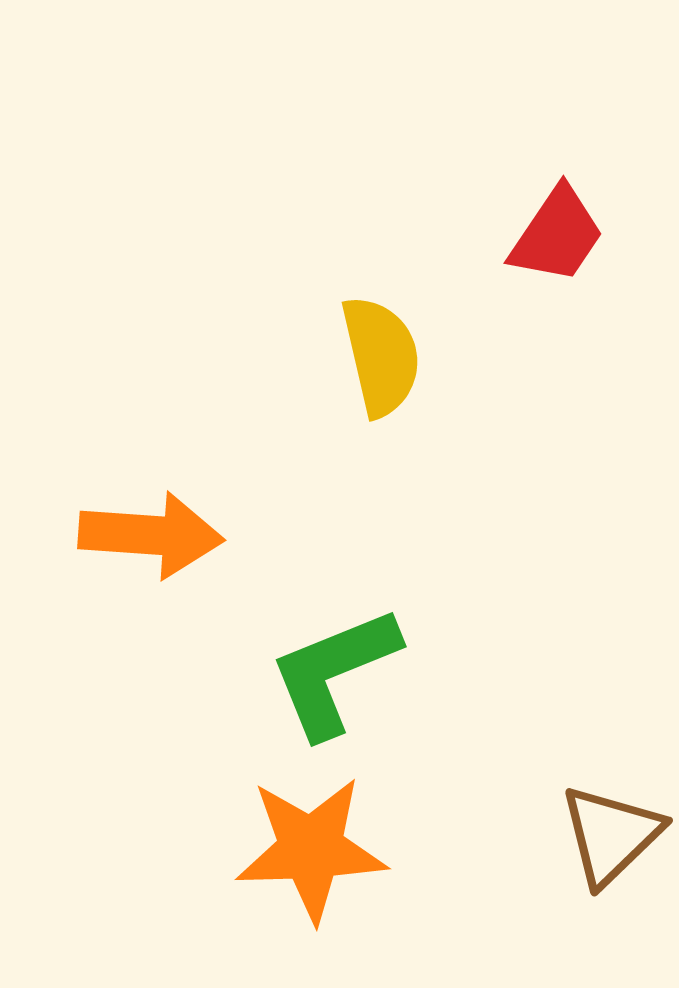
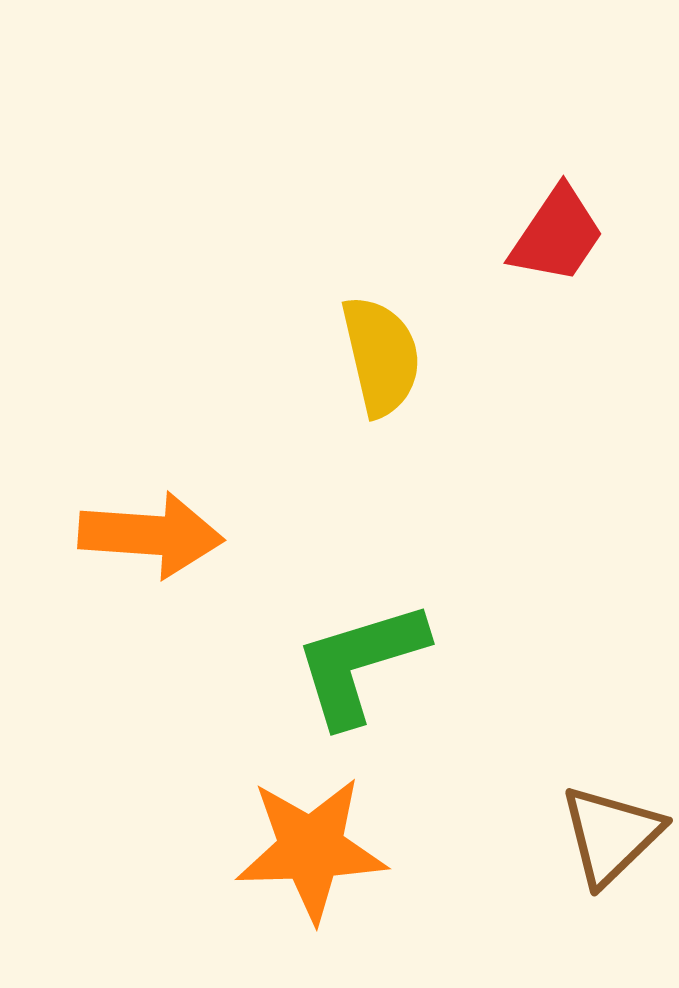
green L-shape: moved 26 px right, 9 px up; rotated 5 degrees clockwise
